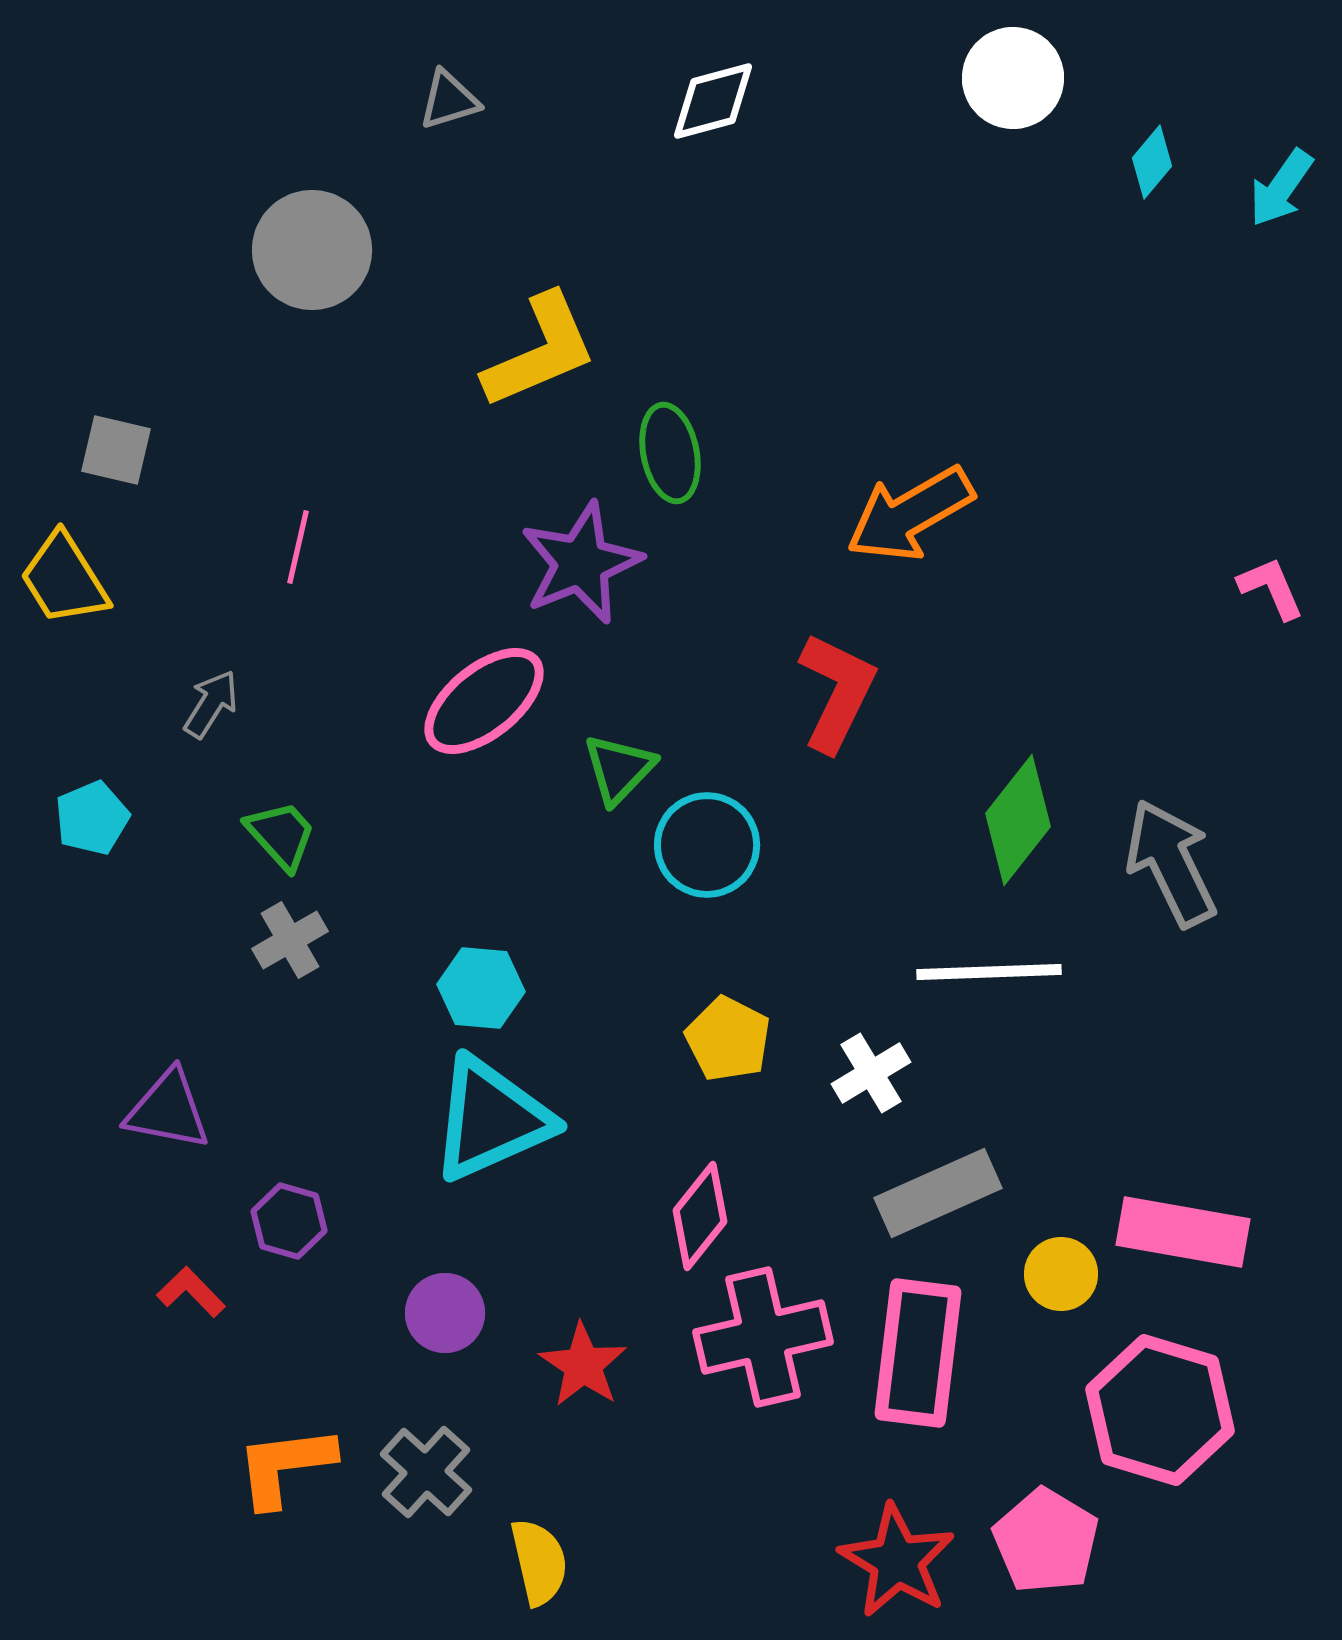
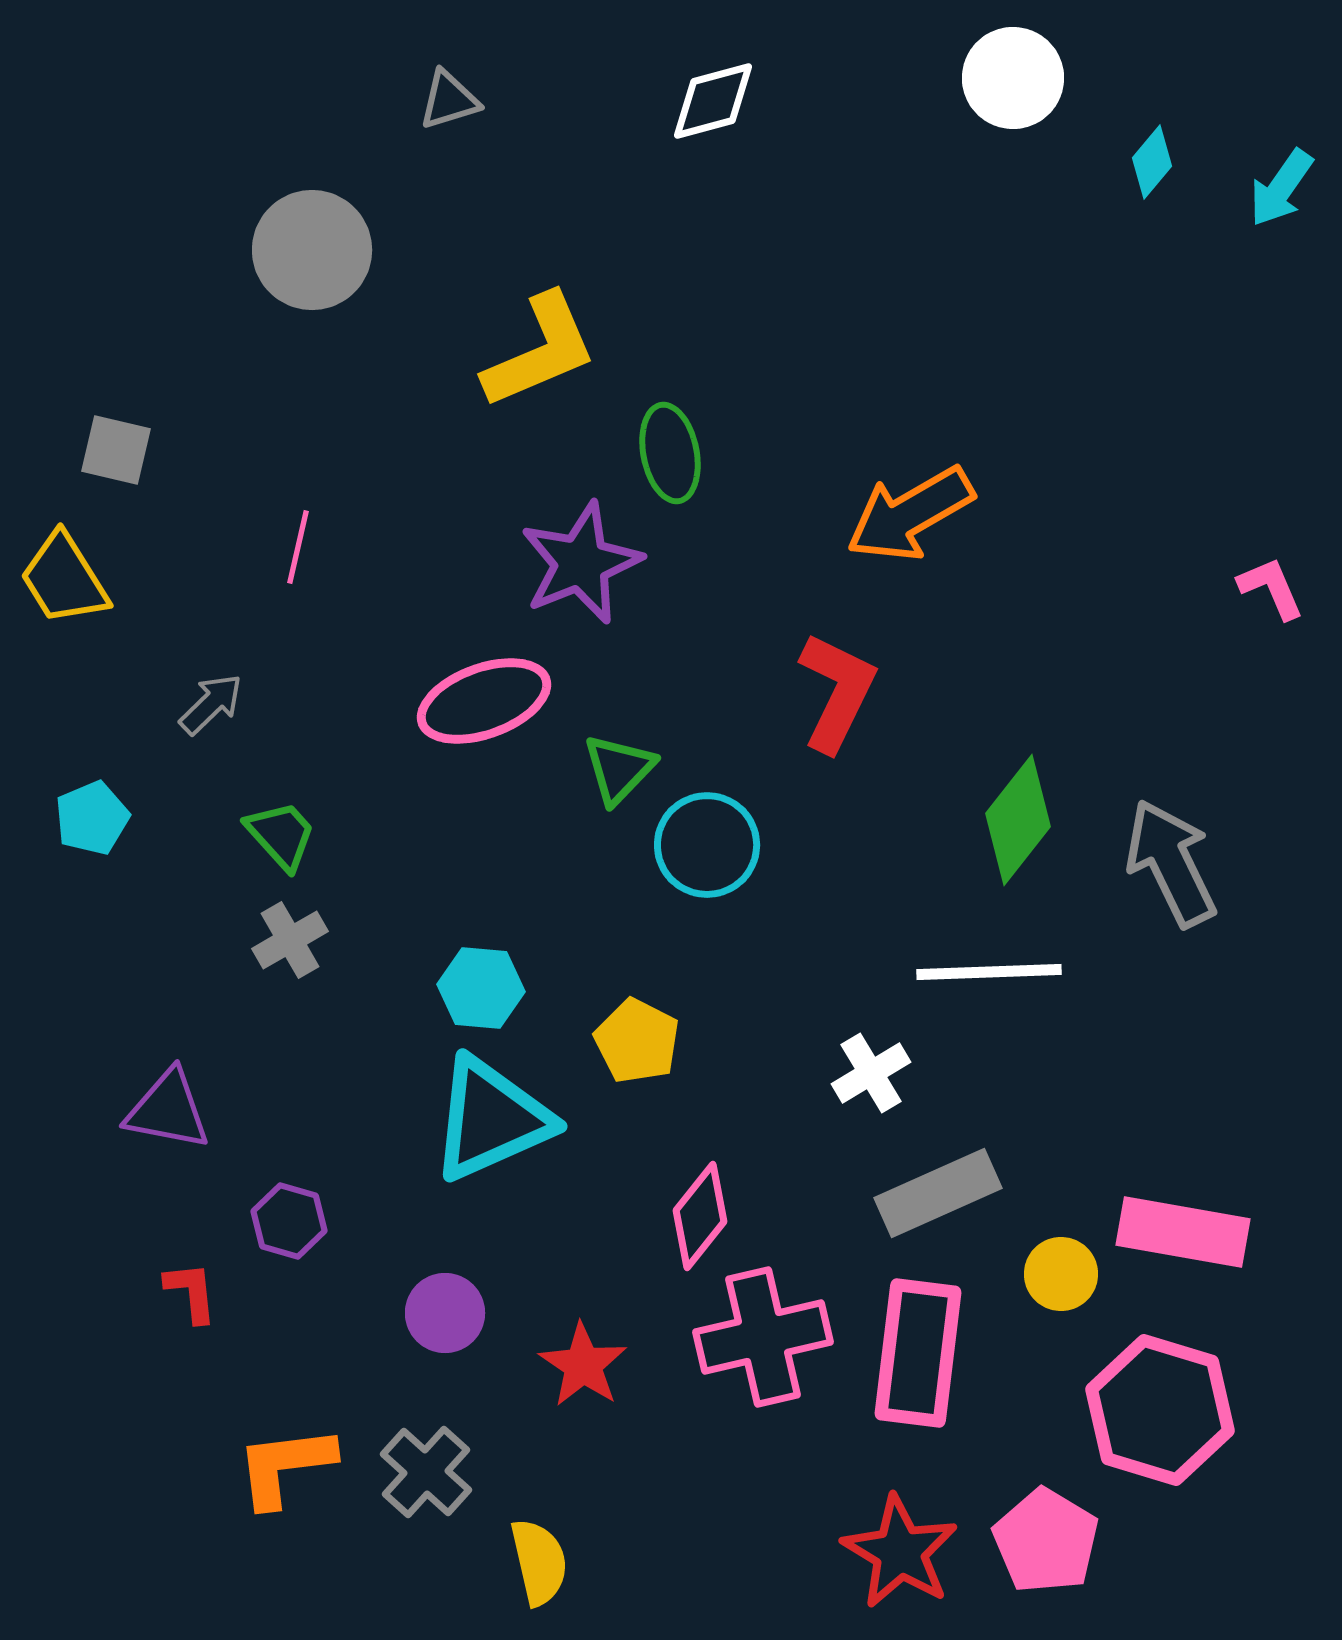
pink ellipse at (484, 701): rotated 19 degrees clockwise
gray arrow at (211, 704): rotated 14 degrees clockwise
yellow pentagon at (728, 1039): moved 91 px left, 2 px down
red L-shape at (191, 1292): rotated 38 degrees clockwise
red star at (897, 1561): moved 3 px right, 9 px up
